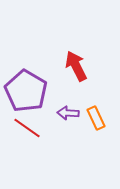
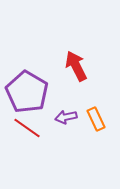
purple pentagon: moved 1 px right, 1 px down
purple arrow: moved 2 px left, 4 px down; rotated 15 degrees counterclockwise
orange rectangle: moved 1 px down
